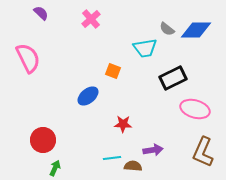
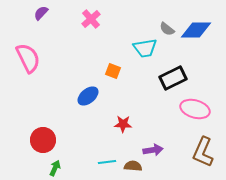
purple semicircle: rotated 91 degrees counterclockwise
cyan line: moved 5 px left, 4 px down
